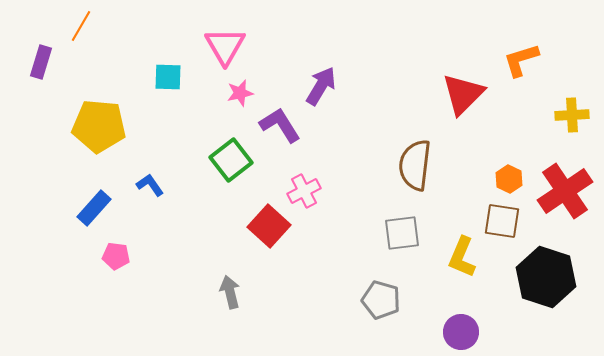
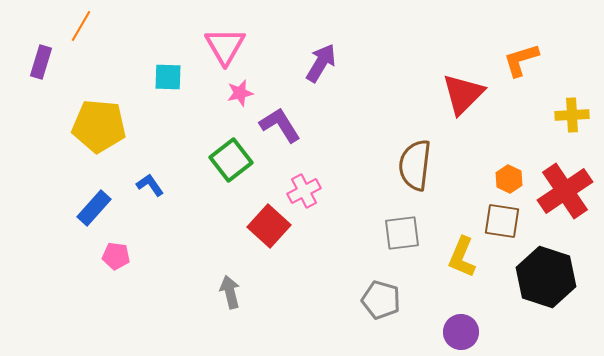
purple arrow: moved 23 px up
